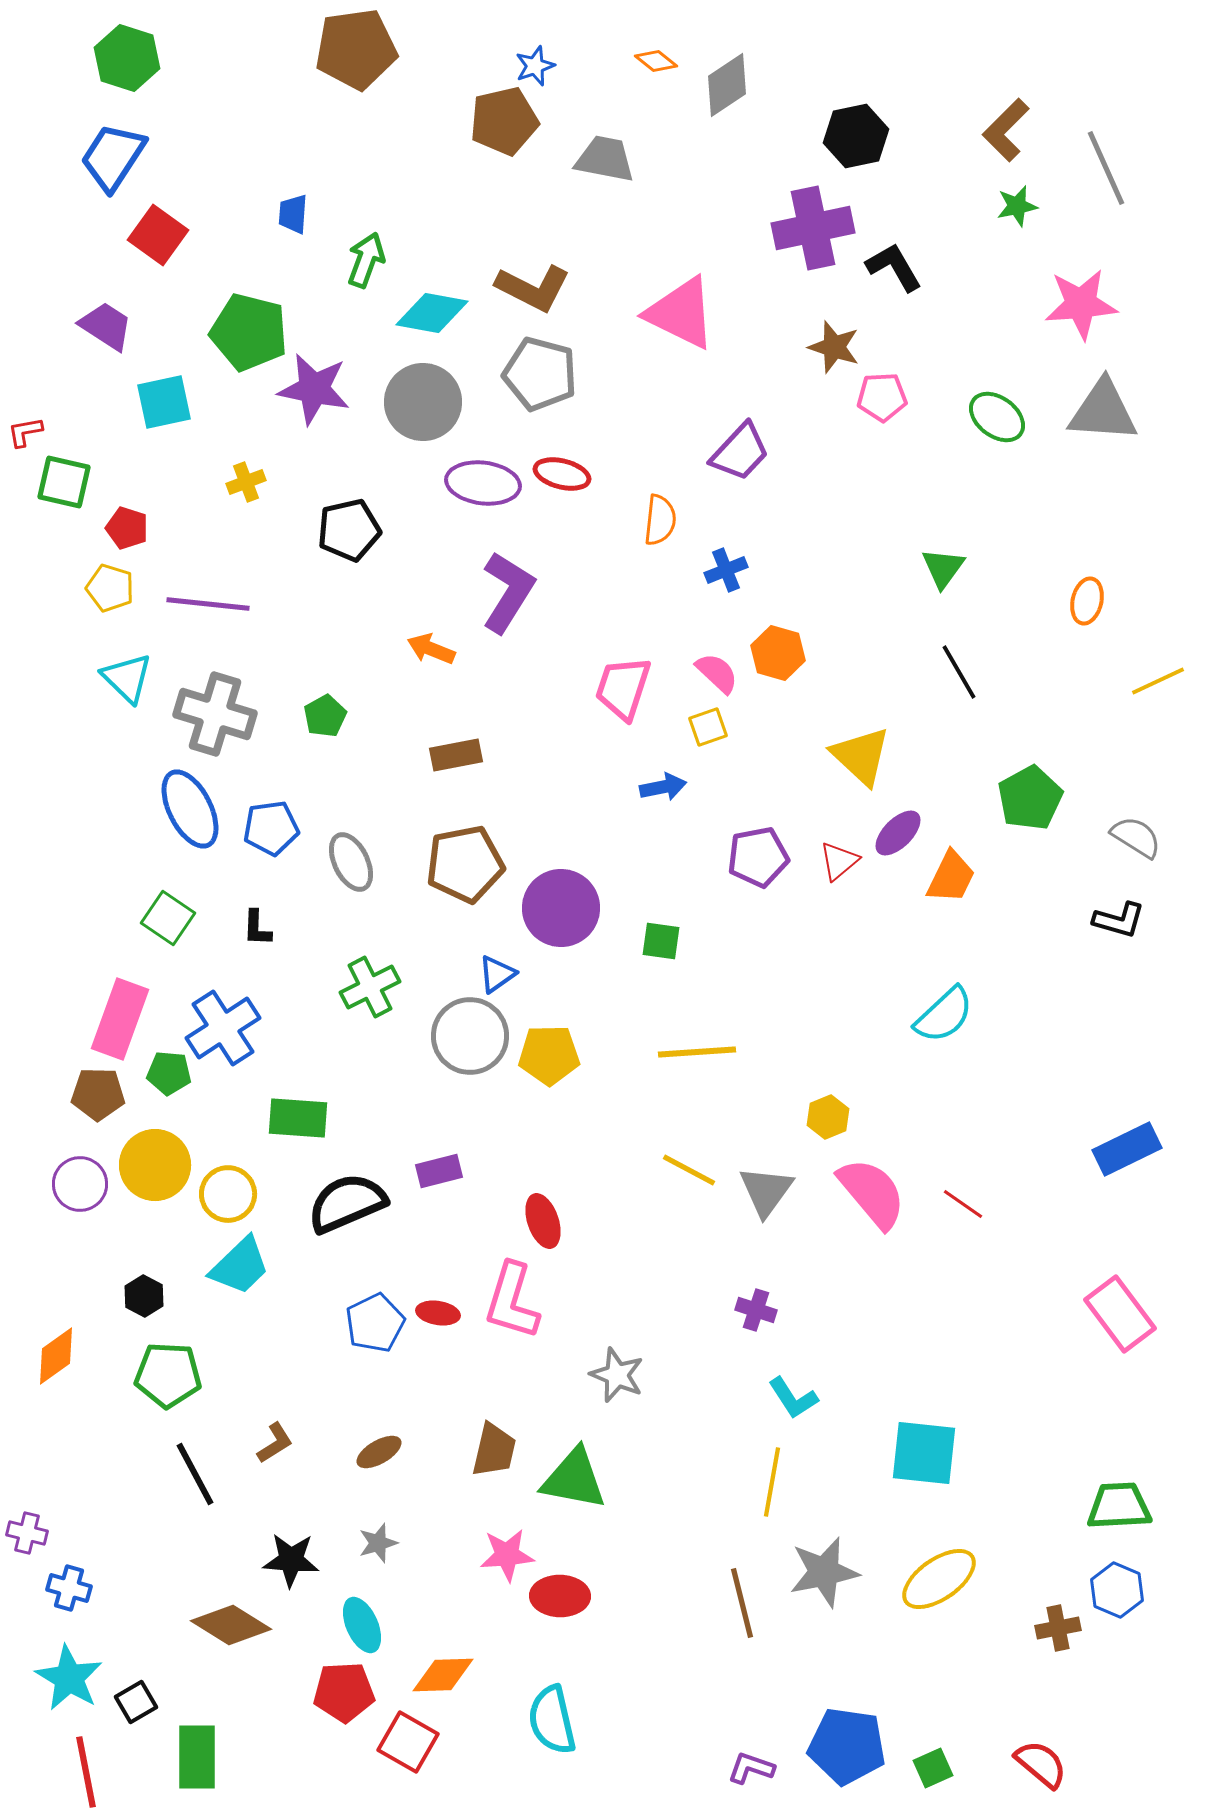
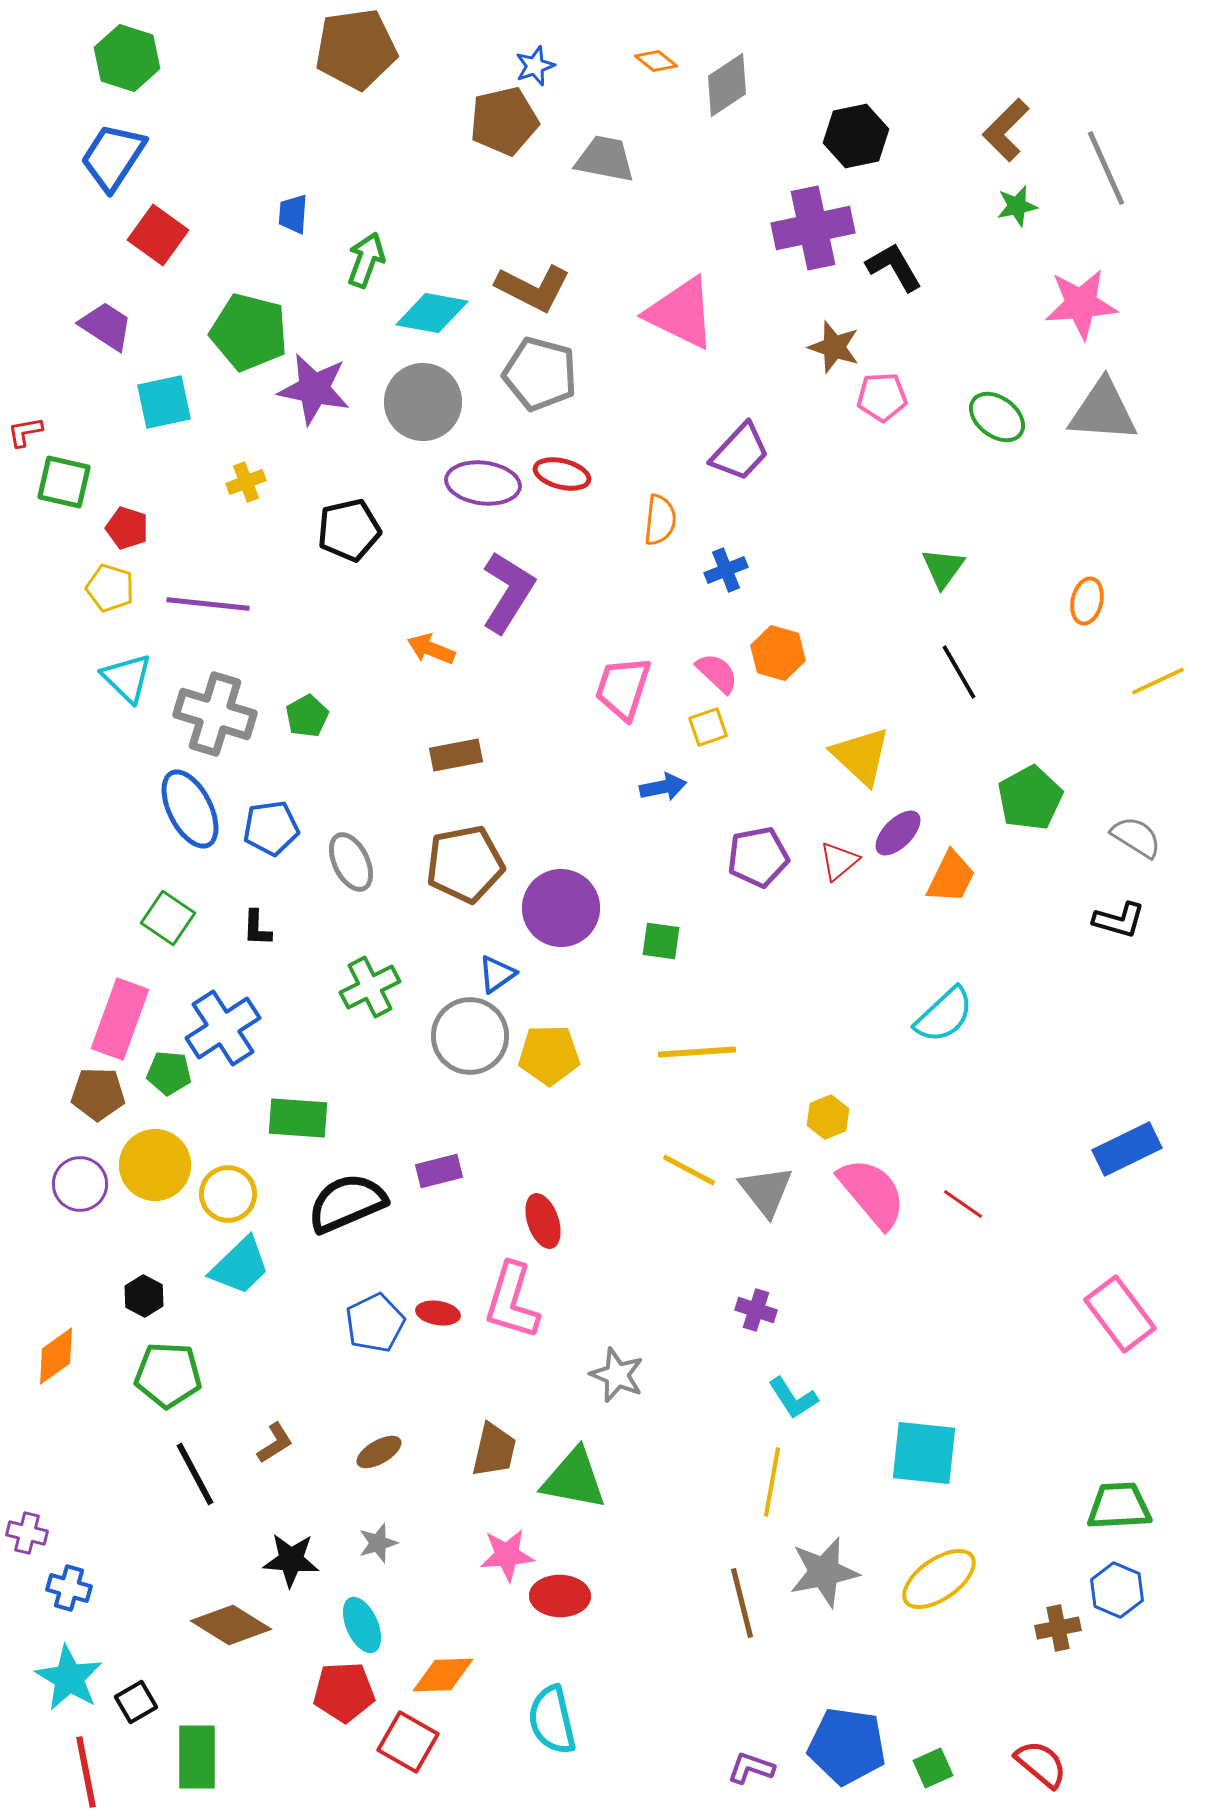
green pentagon at (325, 716): moved 18 px left
gray triangle at (766, 1191): rotated 14 degrees counterclockwise
